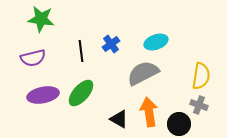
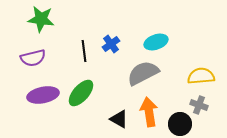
black line: moved 3 px right
yellow semicircle: rotated 104 degrees counterclockwise
black circle: moved 1 px right
